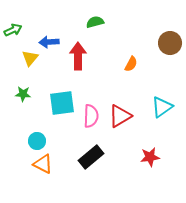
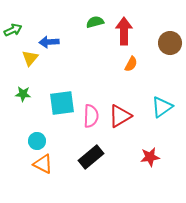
red arrow: moved 46 px right, 25 px up
